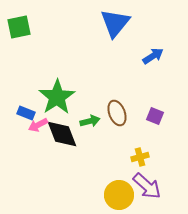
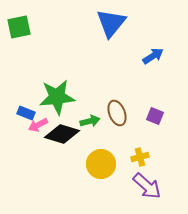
blue triangle: moved 4 px left
green star: rotated 27 degrees clockwise
black diamond: rotated 52 degrees counterclockwise
yellow circle: moved 18 px left, 31 px up
